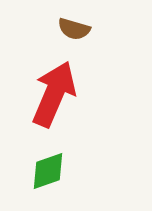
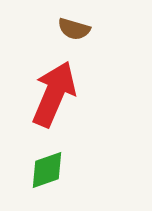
green diamond: moved 1 px left, 1 px up
